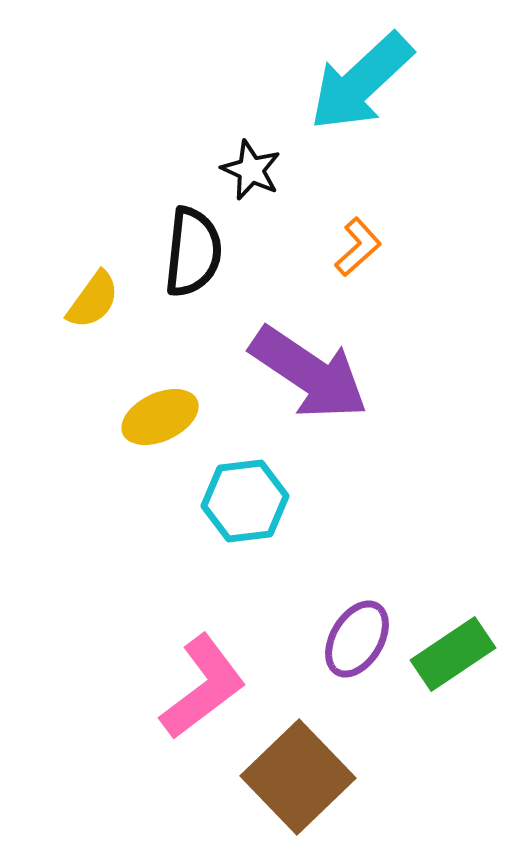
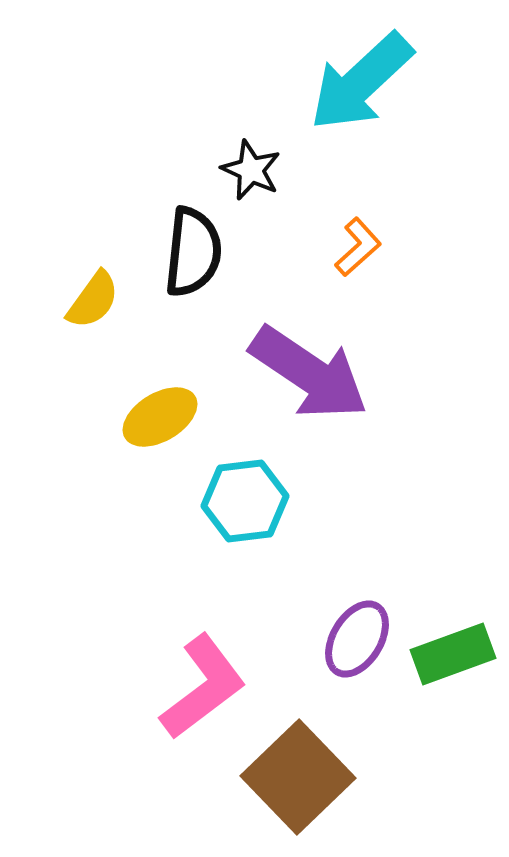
yellow ellipse: rotated 6 degrees counterclockwise
green rectangle: rotated 14 degrees clockwise
